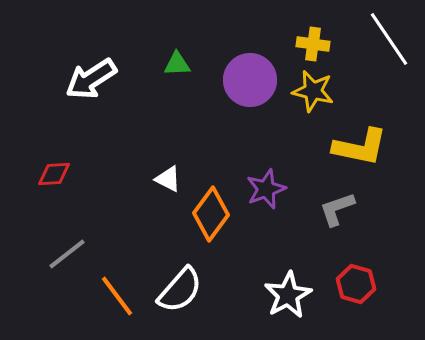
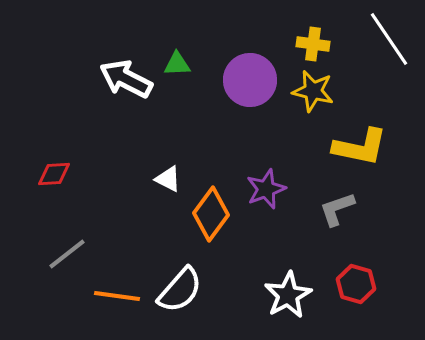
white arrow: moved 35 px right; rotated 60 degrees clockwise
orange line: rotated 45 degrees counterclockwise
